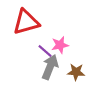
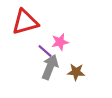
red triangle: moved 1 px left
pink star: moved 3 px up
